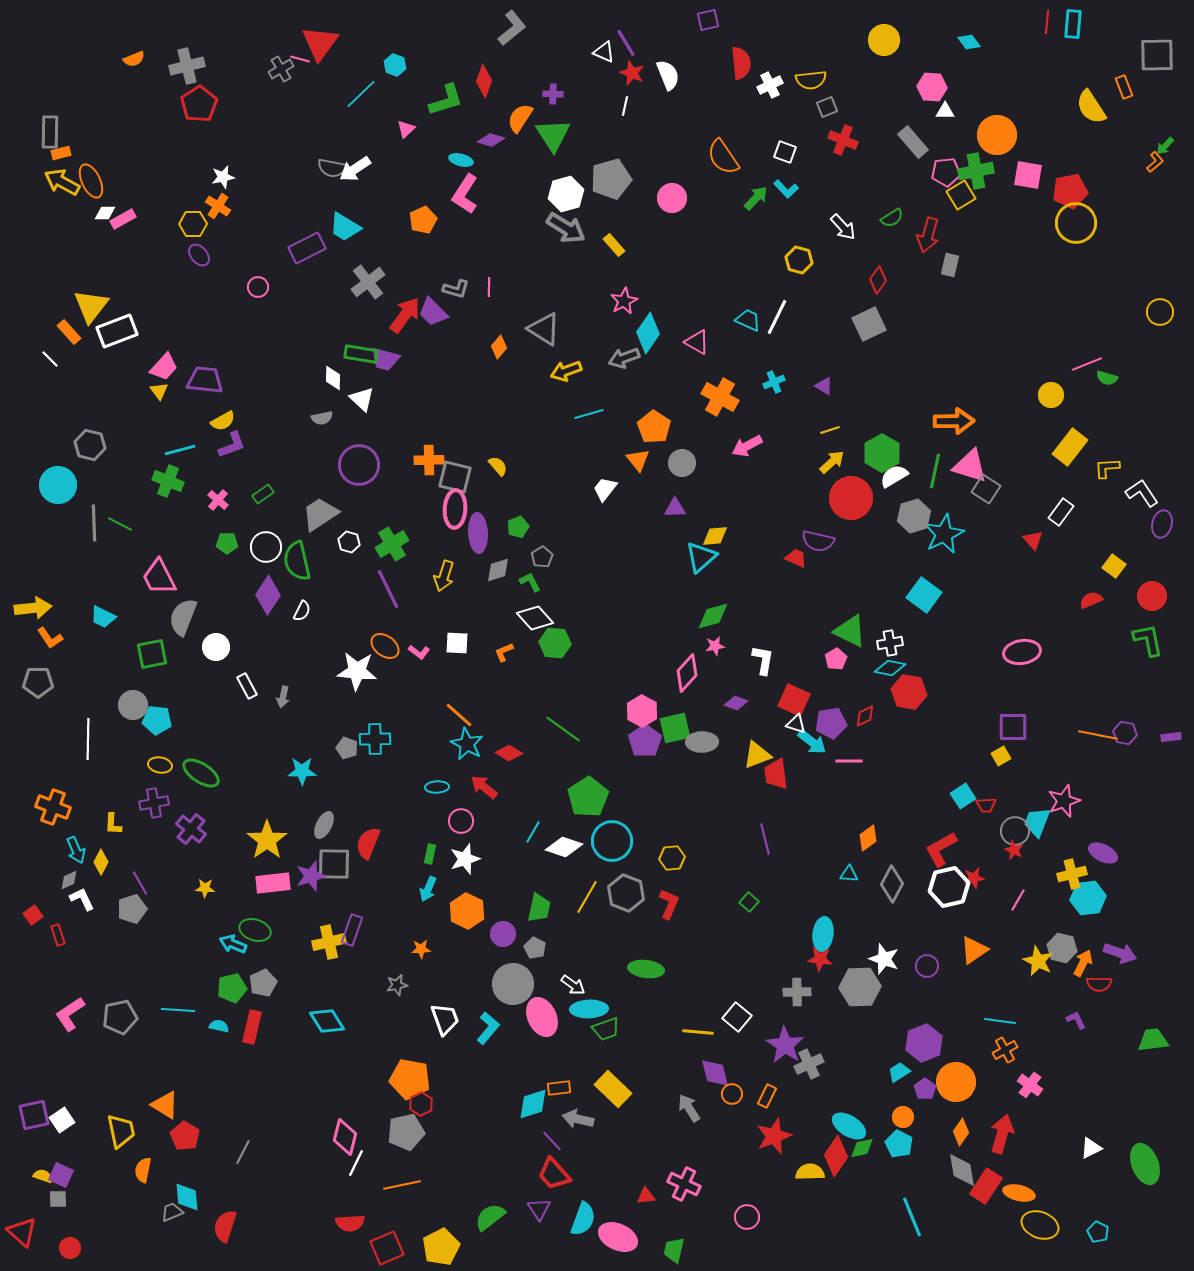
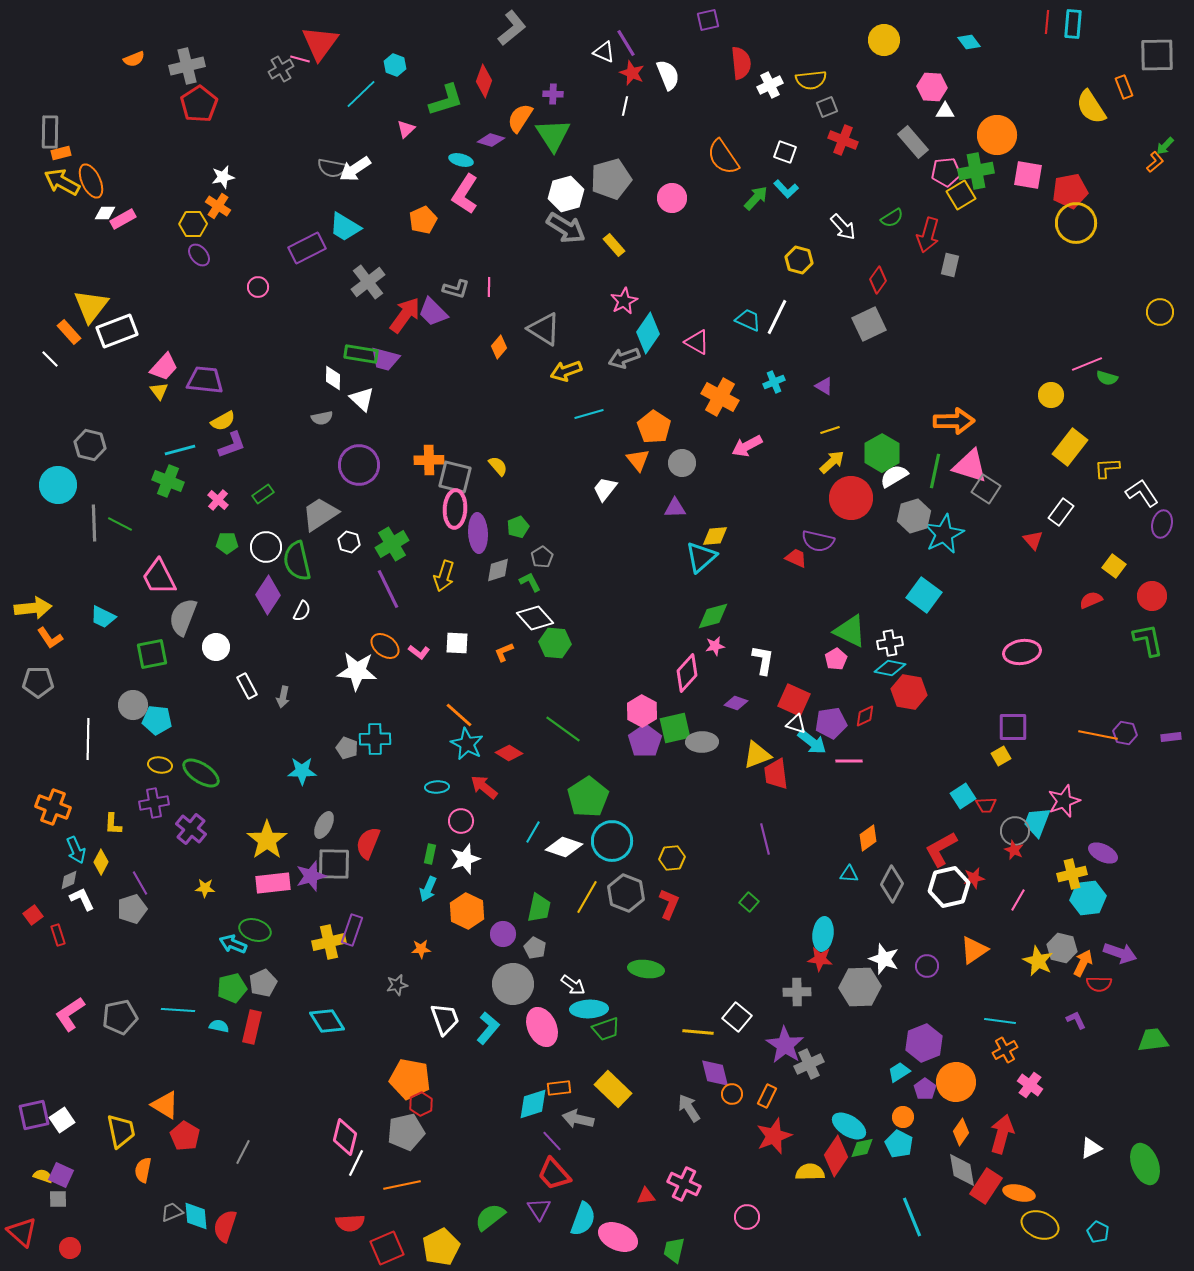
pink ellipse at (542, 1017): moved 10 px down
cyan diamond at (187, 1197): moved 9 px right, 19 px down
